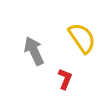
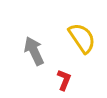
red L-shape: moved 1 px left, 1 px down
